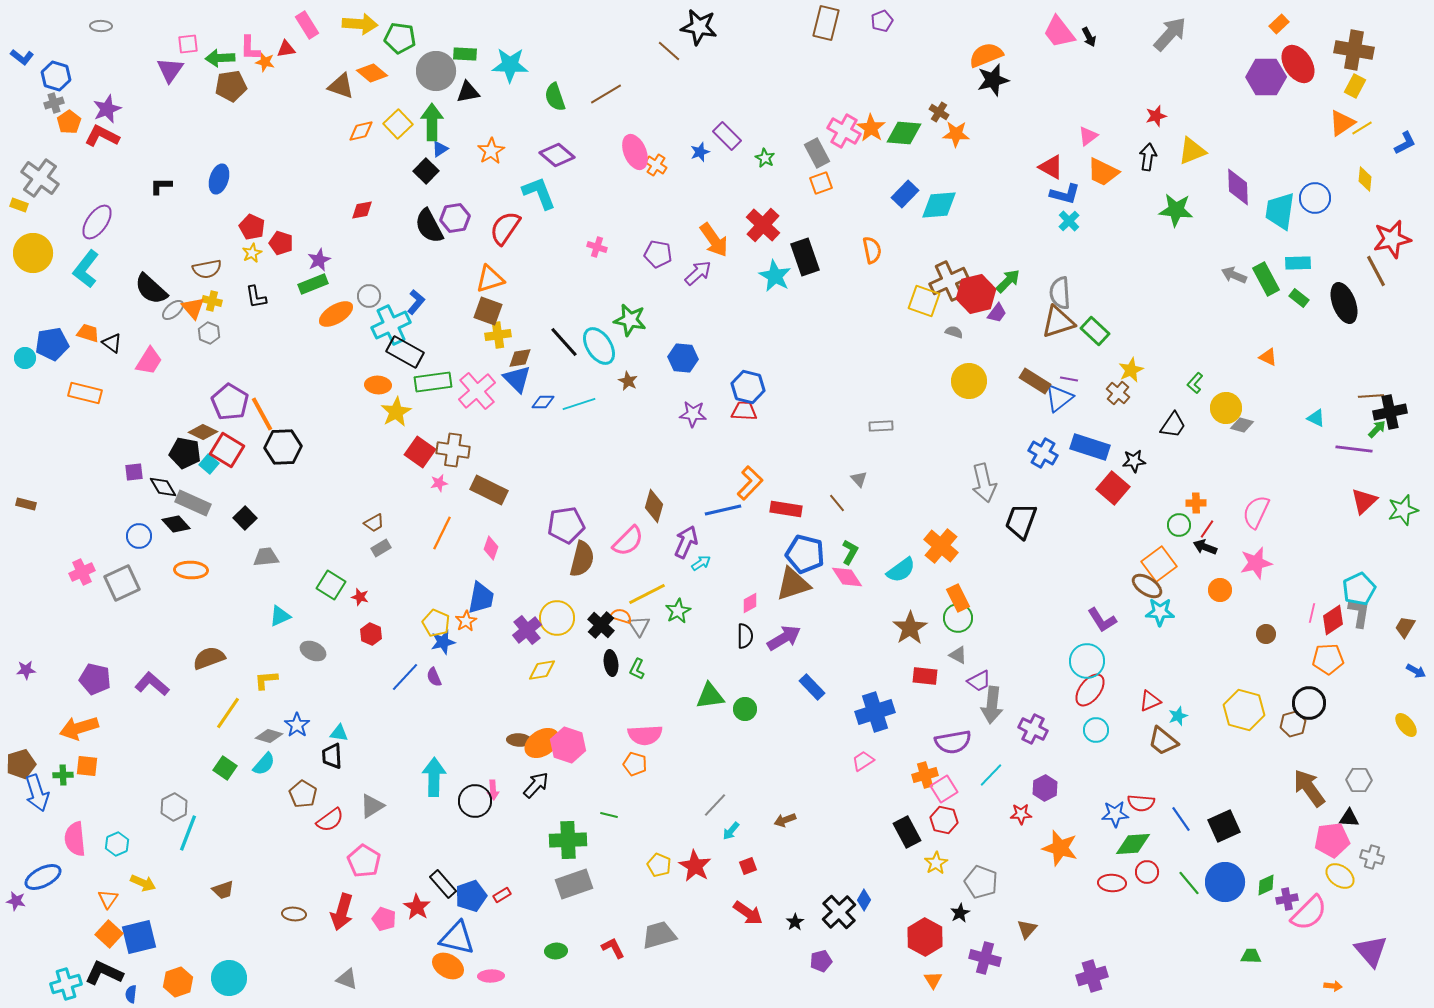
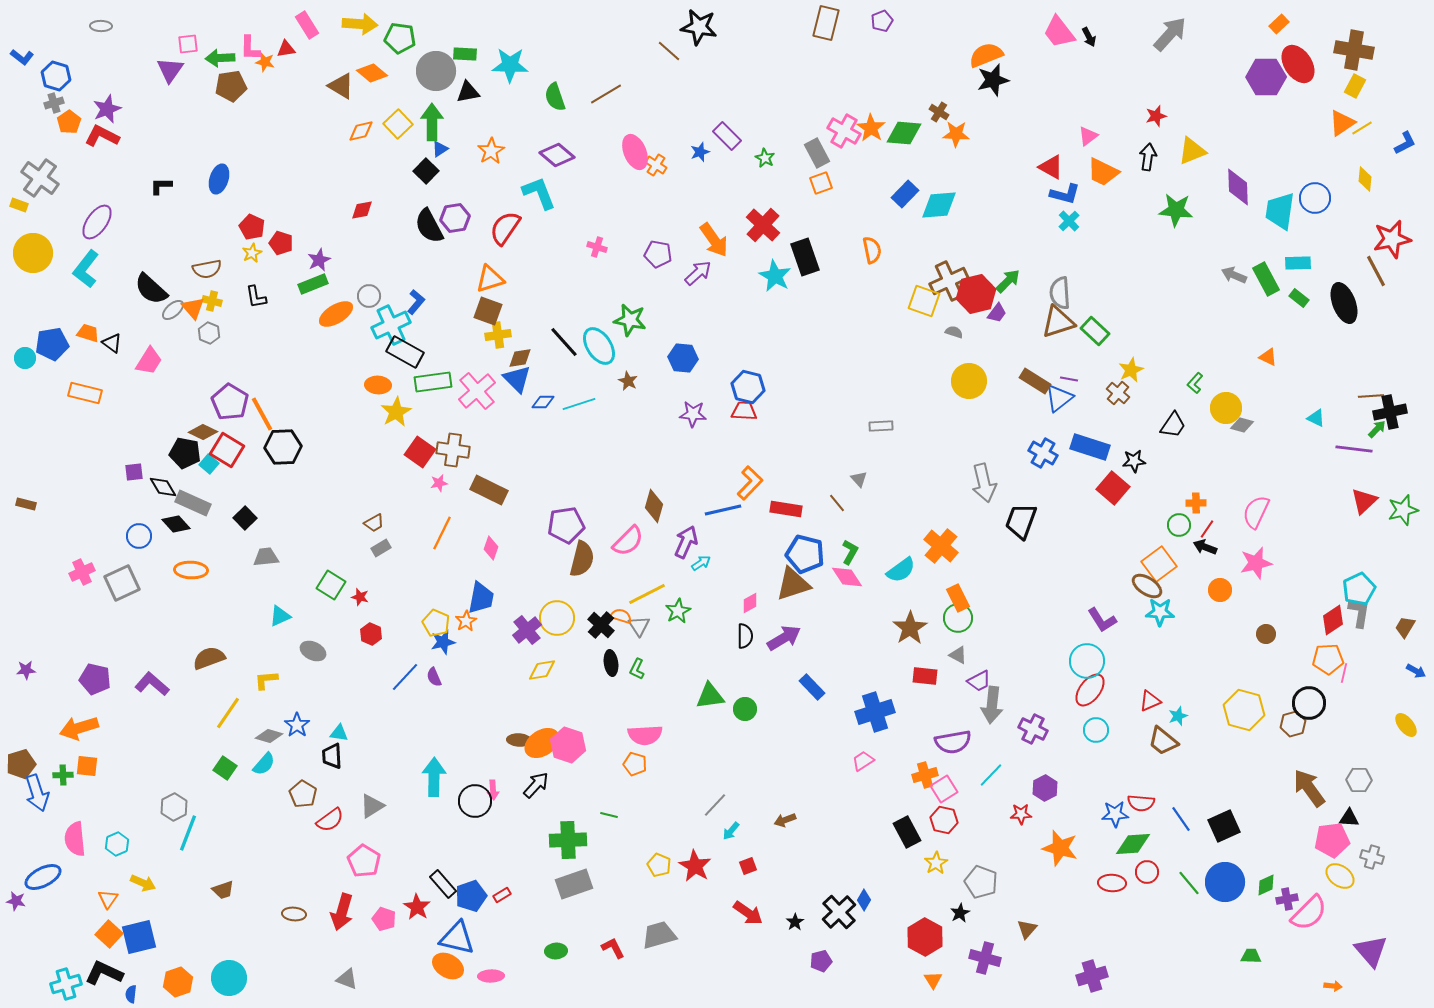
brown triangle at (341, 86): rotated 12 degrees clockwise
pink line at (1312, 613): moved 32 px right, 60 px down
